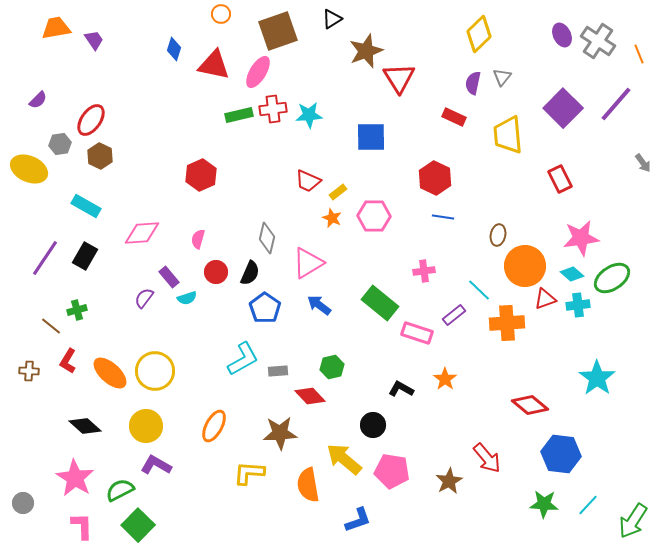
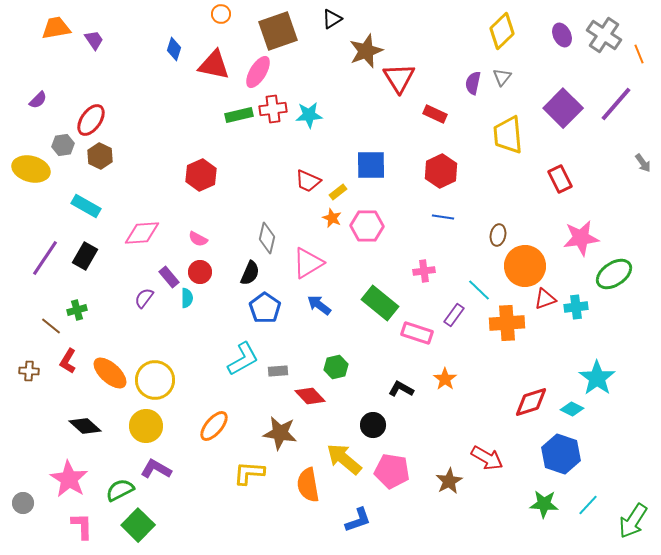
yellow diamond at (479, 34): moved 23 px right, 3 px up
gray cross at (598, 41): moved 6 px right, 6 px up
red rectangle at (454, 117): moved 19 px left, 3 px up
blue square at (371, 137): moved 28 px down
gray hexagon at (60, 144): moved 3 px right, 1 px down
yellow ellipse at (29, 169): moved 2 px right; rotated 9 degrees counterclockwise
red hexagon at (435, 178): moved 6 px right, 7 px up; rotated 8 degrees clockwise
pink hexagon at (374, 216): moved 7 px left, 10 px down
pink semicircle at (198, 239): rotated 78 degrees counterclockwise
red circle at (216, 272): moved 16 px left
cyan diamond at (572, 274): moved 135 px down; rotated 15 degrees counterclockwise
green ellipse at (612, 278): moved 2 px right, 4 px up
cyan semicircle at (187, 298): rotated 72 degrees counterclockwise
cyan cross at (578, 305): moved 2 px left, 2 px down
purple rectangle at (454, 315): rotated 15 degrees counterclockwise
green hexagon at (332, 367): moved 4 px right
yellow circle at (155, 371): moved 9 px down
red diamond at (530, 405): moved 1 px right, 3 px up; rotated 57 degrees counterclockwise
orange ellipse at (214, 426): rotated 12 degrees clockwise
brown star at (280, 433): rotated 12 degrees clockwise
blue hexagon at (561, 454): rotated 12 degrees clockwise
red arrow at (487, 458): rotated 20 degrees counterclockwise
purple L-shape at (156, 465): moved 4 px down
pink star at (75, 478): moved 6 px left, 1 px down
